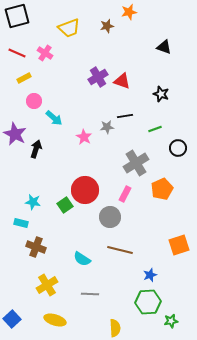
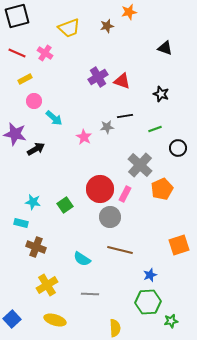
black triangle: moved 1 px right, 1 px down
yellow rectangle: moved 1 px right, 1 px down
purple star: rotated 15 degrees counterclockwise
black arrow: rotated 42 degrees clockwise
gray cross: moved 4 px right, 2 px down; rotated 15 degrees counterclockwise
red circle: moved 15 px right, 1 px up
